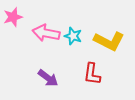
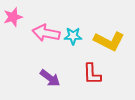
cyan star: rotated 18 degrees counterclockwise
red L-shape: rotated 10 degrees counterclockwise
purple arrow: moved 2 px right
